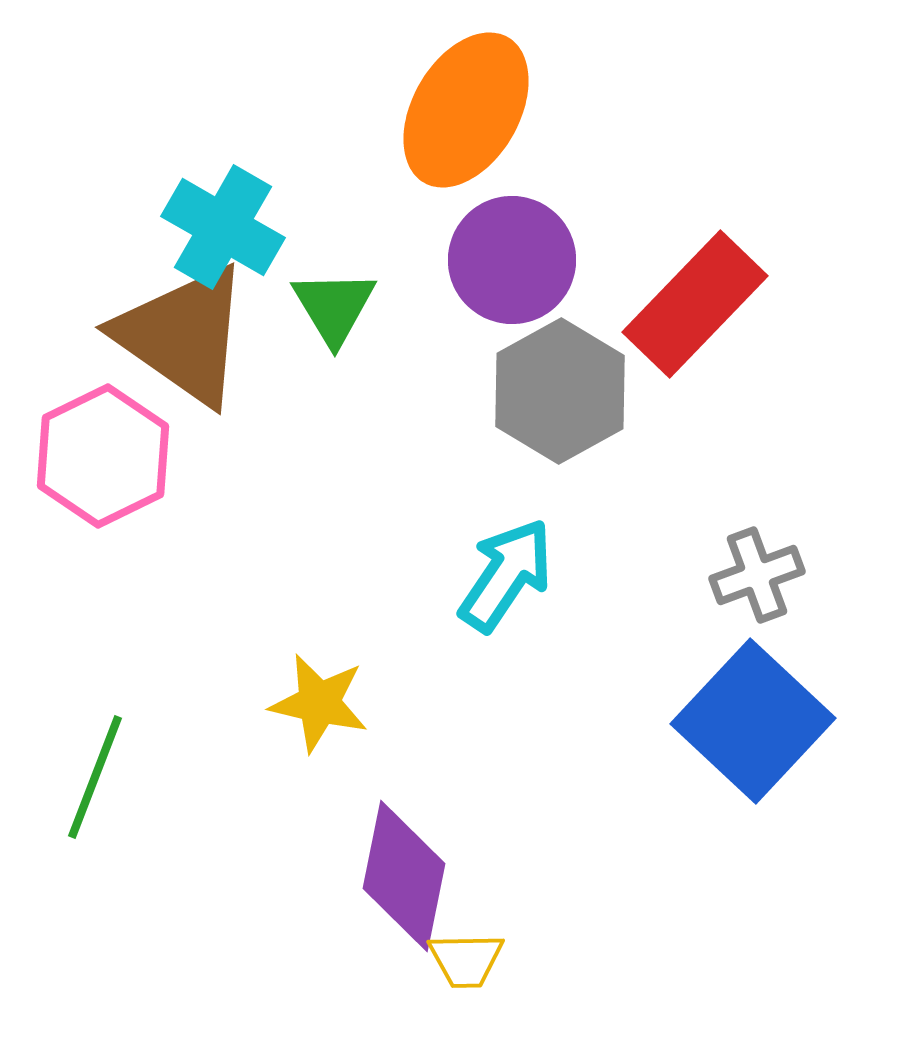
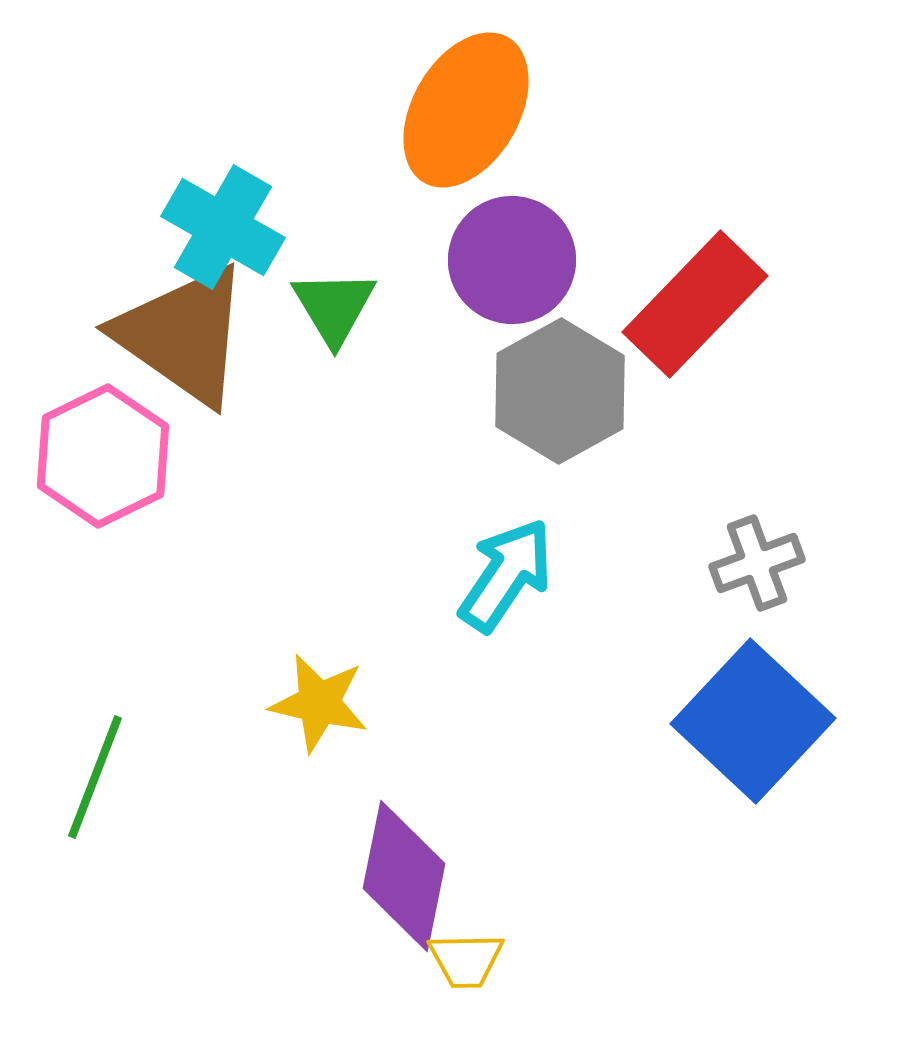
gray cross: moved 12 px up
